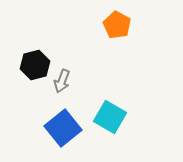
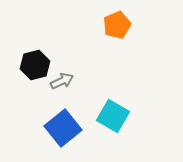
orange pentagon: rotated 20 degrees clockwise
gray arrow: rotated 135 degrees counterclockwise
cyan square: moved 3 px right, 1 px up
